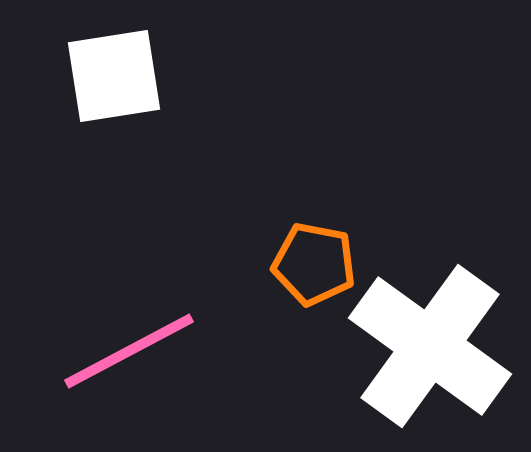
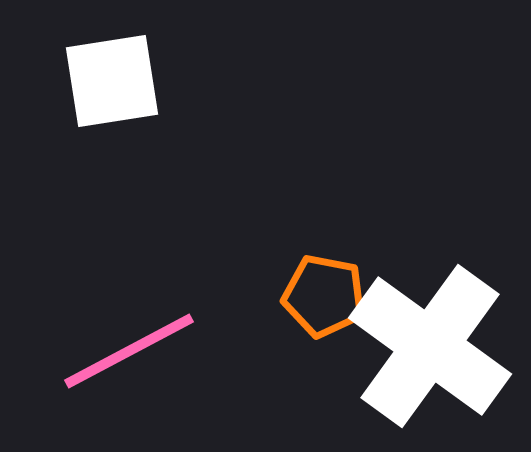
white square: moved 2 px left, 5 px down
orange pentagon: moved 10 px right, 32 px down
